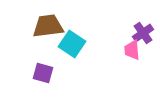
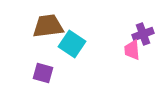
purple cross: moved 1 px down; rotated 15 degrees clockwise
